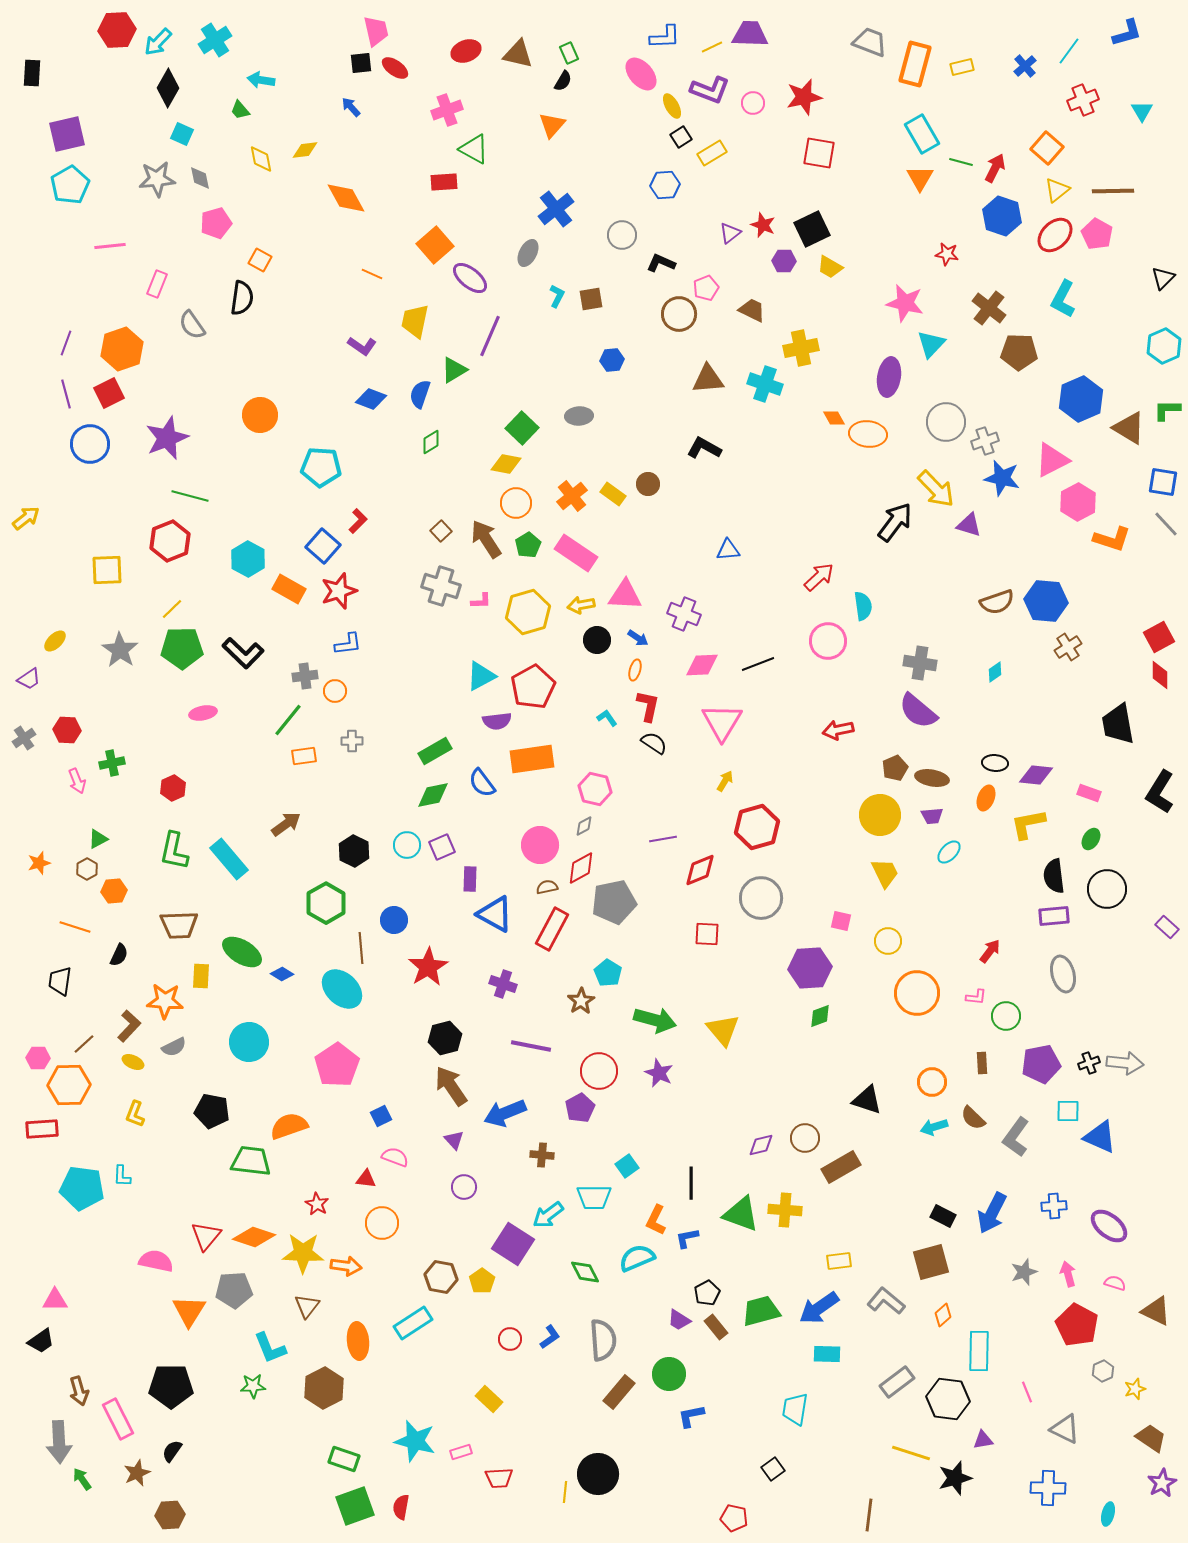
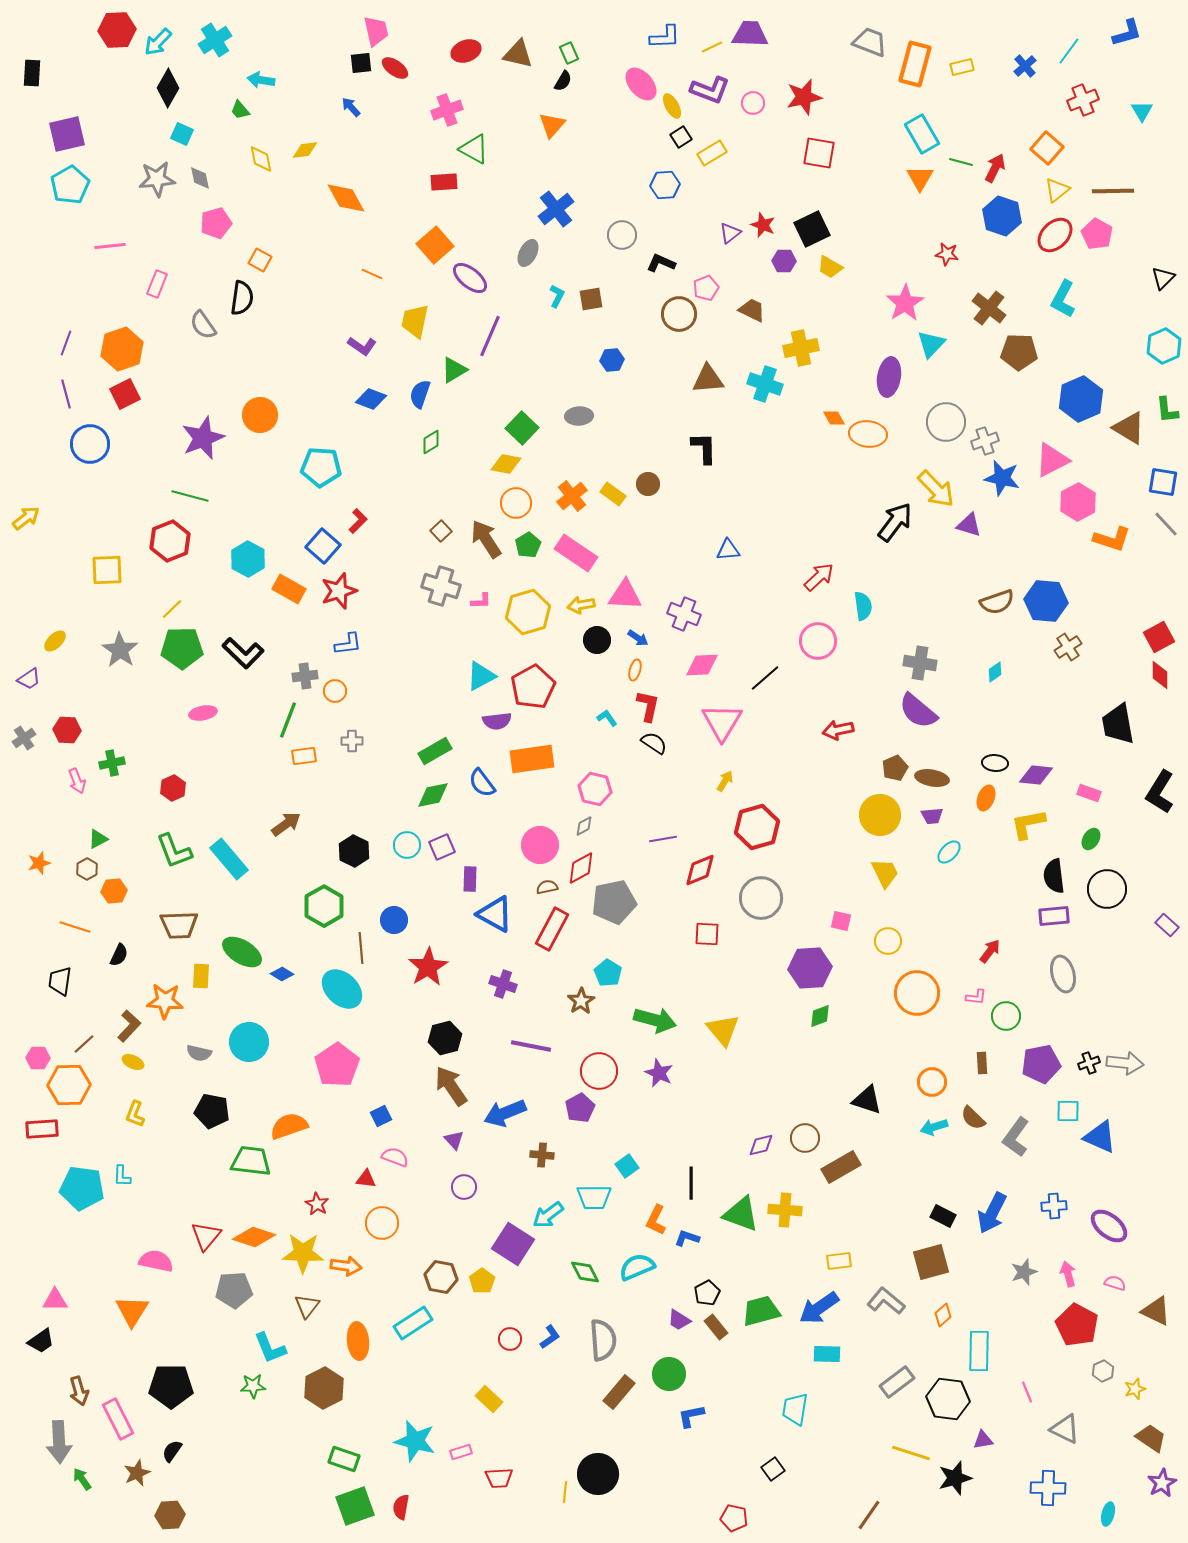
pink ellipse at (641, 74): moved 10 px down
pink star at (905, 303): rotated 27 degrees clockwise
gray semicircle at (192, 325): moved 11 px right
red square at (109, 393): moved 16 px right, 1 px down
green L-shape at (1167, 410): rotated 96 degrees counterclockwise
purple star at (167, 438): moved 36 px right
black L-shape at (704, 448): rotated 60 degrees clockwise
pink circle at (828, 641): moved 10 px left
black line at (758, 664): moved 7 px right, 14 px down; rotated 20 degrees counterclockwise
green line at (288, 720): rotated 18 degrees counterclockwise
green L-shape at (174, 851): rotated 33 degrees counterclockwise
green hexagon at (326, 903): moved 2 px left, 3 px down
purple rectangle at (1167, 927): moved 2 px up
gray semicircle at (174, 1047): moved 25 px right, 6 px down; rotated 40 degrees clockwise
blue L-shape at (687, 1238): rotated 30 degrees clockwise
cyan semicircle at (637, 1258): moved 9 px down
orange triangle at (189, 1311): moved 57 px left
brown line at (869, 1515): rotated 28 degrees clockwise
